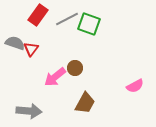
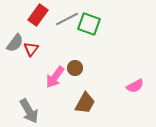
gray semicircle: rotated 108 degrees clockwise
pink arrow: rotated 15 degrees counterclockwise
gray arrow: rotated 55 degrees clockwise
